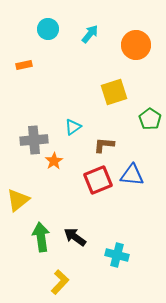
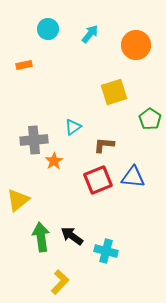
blue triangle: moved 1 px right, 2 px down
black arrow: moved 3 px left, 1 px up
cyan cross: moved 11 px left, 4 px up
